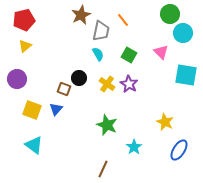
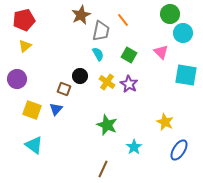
black circle: moved 1 px right, 2 px up
yellow cross: moved 2 px up
